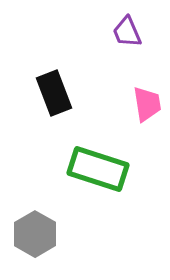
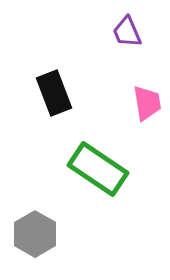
pink trapezoid: moved 1 px up
green rectangle: rotated 16 degrees clockwise
